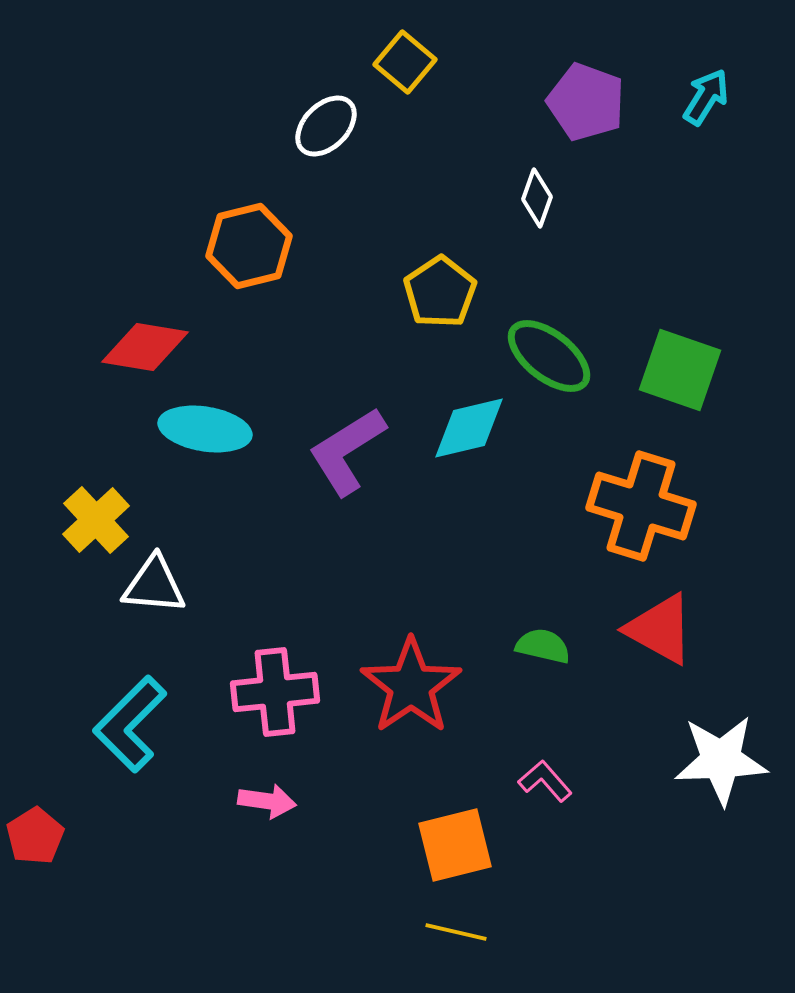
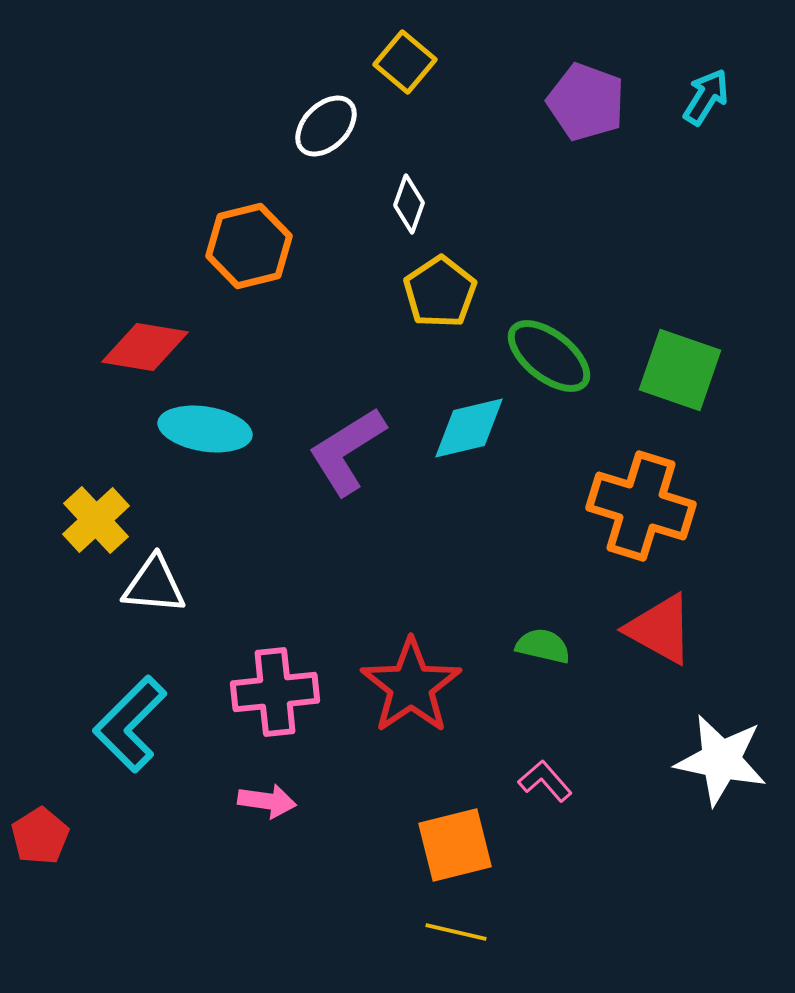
white diamond: moved 128 px left, 6 px down
white star: rotated 14 degrees clockwise
red pentagon: moved 5 px right
